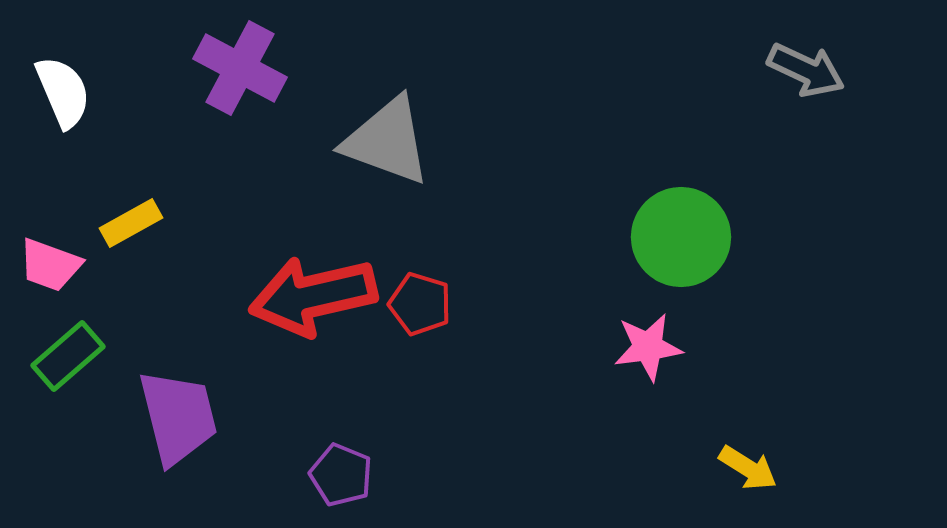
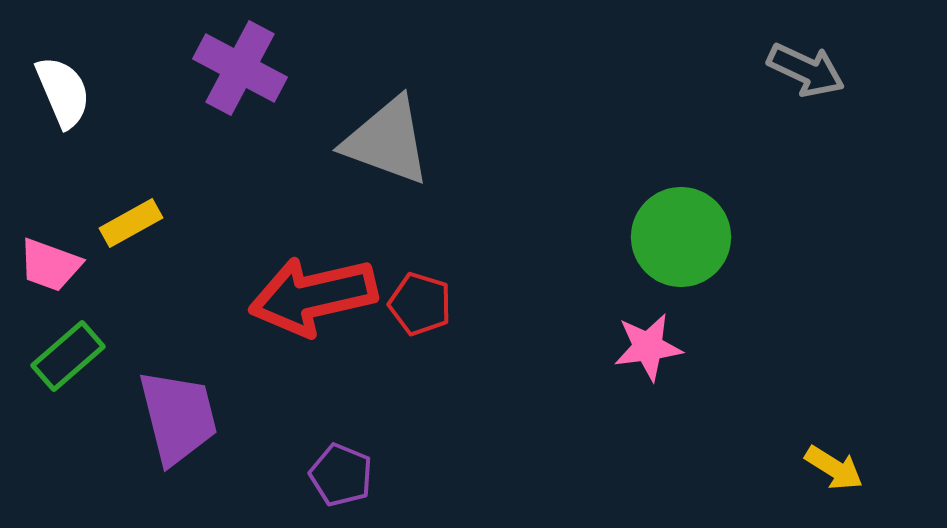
yellow arrow: moved 86 px right
